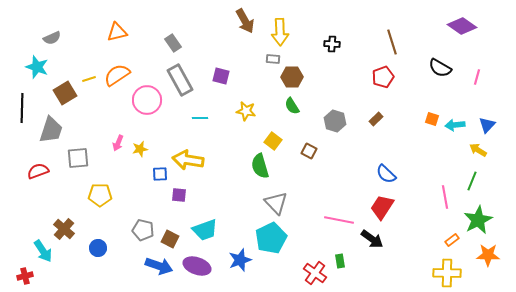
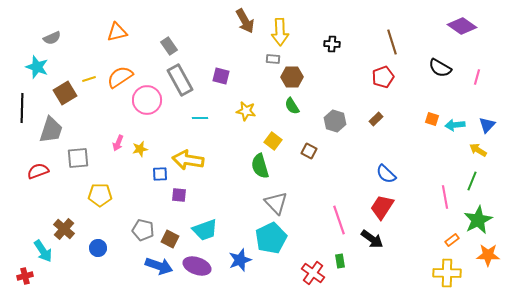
gray rectangle at (173, 43): moved 4 px left, 3 px down
orange semicircle at (117, 75): moved 3 px right, 2 px down
pink line at (339, 220): rotated 60 degrees clockwise
red cross at (315, 273): moved 2 px left
